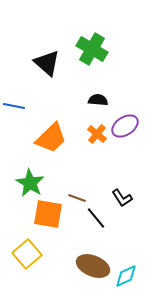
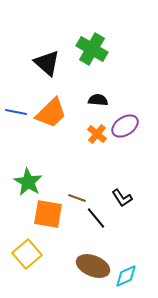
blue line: moved 2 px right, 6 px down
orange trapezoid: moved 25 px up
green star: moved 2 px left, 1 px up
